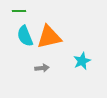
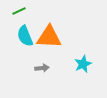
green line: rotated 24 degrees counterclockwise
orange triangle: rotated 16 degrees clockwise
cyan star: moved 1 px right, 3 px down
